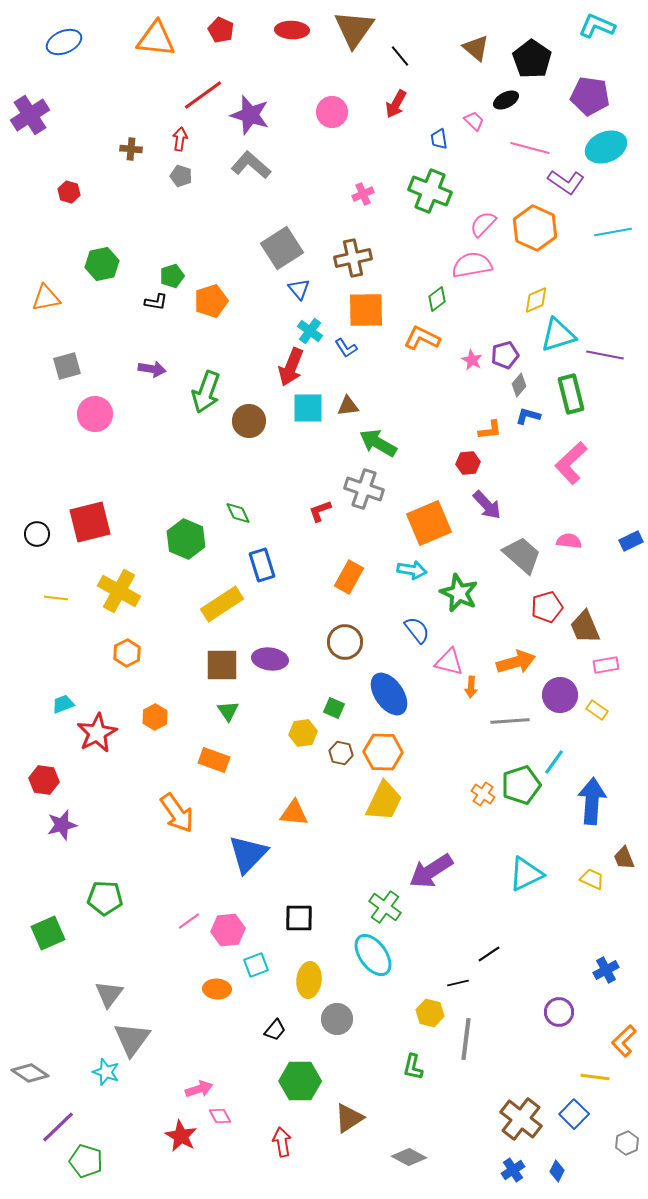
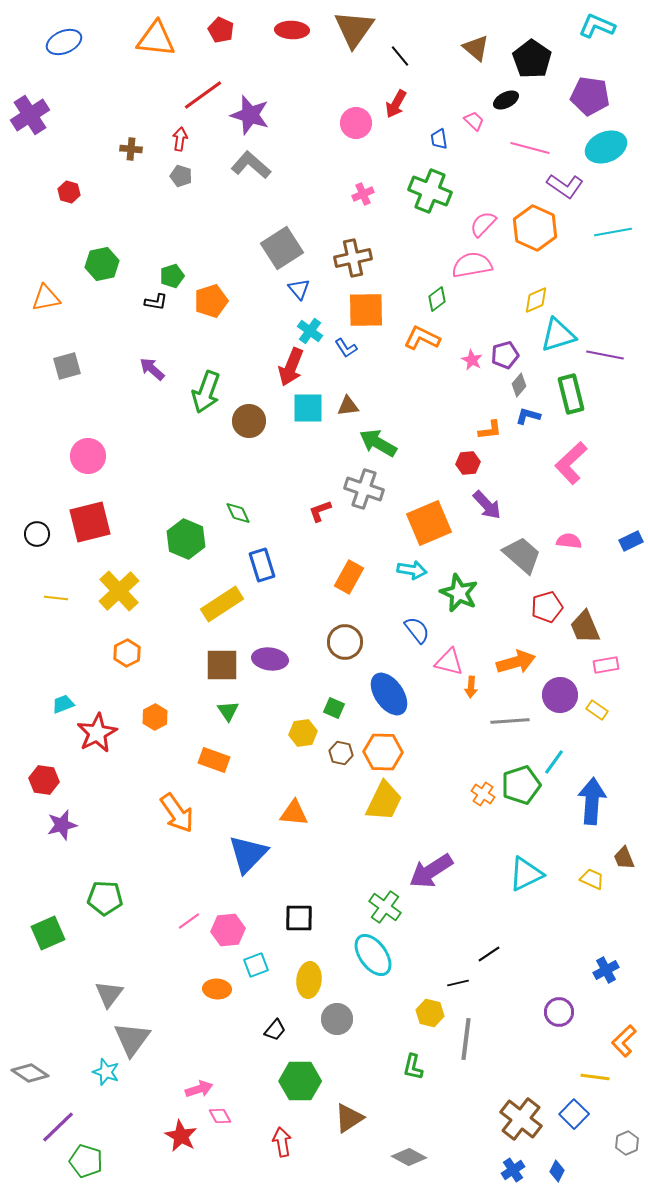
pink circle at (332, 112): moved 24 px right, 11 px down
purple L-shape at (566, 182): moved 1 px left, 4 px down
purple arrow at (152, 369): rotated 148 degrees counterclockwise
pink circle at (95, 414): moved 7 px left, 42 px down
yellow cross at (119, 591): rotated 18 degrees clockwise
